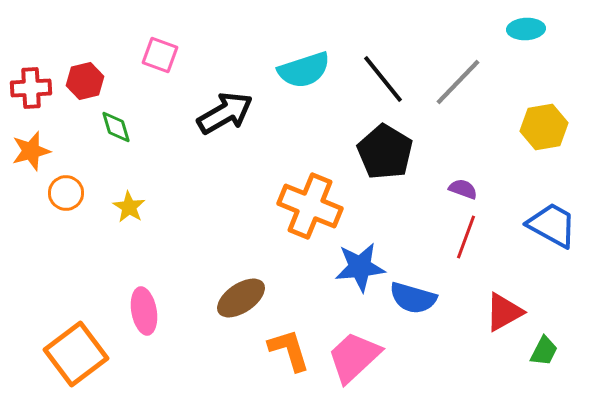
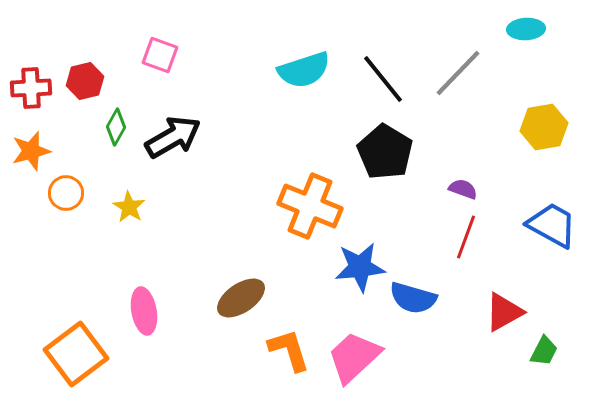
gray line: moved 9 px up
black arrow: moved 52 px left, 24 px down
green diamond: rotated 45 degrees clockwise
